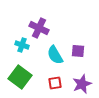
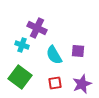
purple cross: moved 2 px left
cyan semicircle: moved 1 px left
